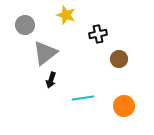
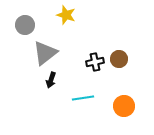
black cross: moved 3 px left, 28 px down
